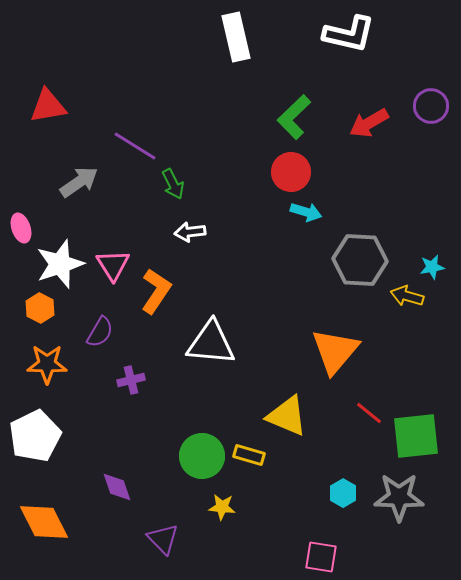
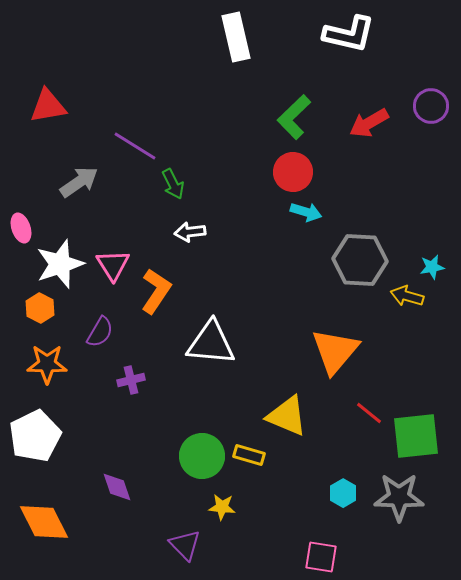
red circle: moved 2 px right
purple triangle: moved 22 px right, 6 px down
